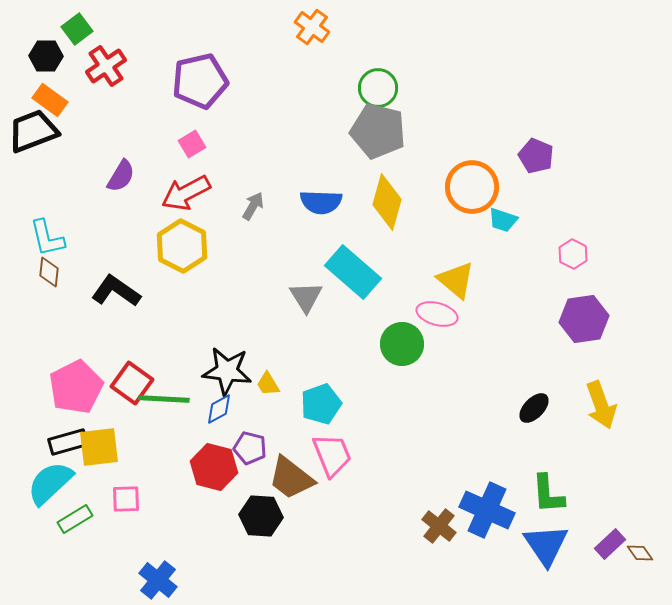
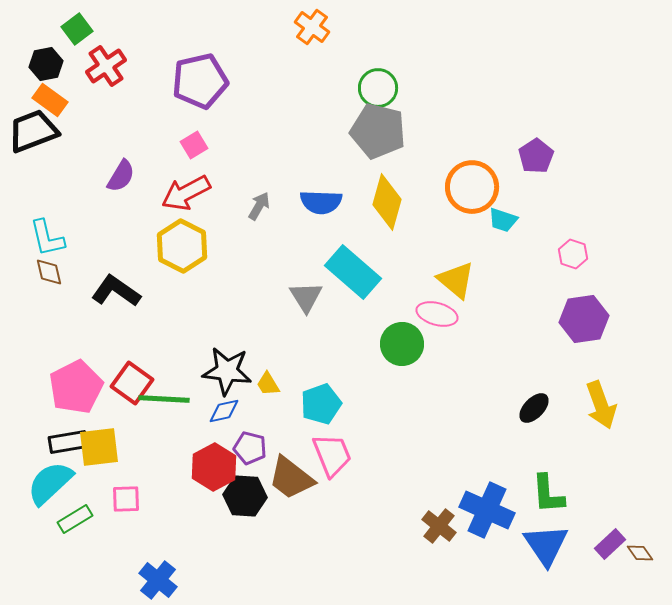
black hexagon at (46, 56): moved 8 px down; rotated 12 degrees counterclockwise
pink square at (192, 144): moved 2 px right, 1 px down
purple pentagon at (536, 156): rotated 16 degrees clockwise
gray arrow at (253, 206): moved 6 px right
pink hexagon at (573, 254): rotated 8 degrees counterclockwise
brown diamond at (49, 272): rotated 20 degrees counterclockwise
blue diamond at (219, 409): moved 5 px right, 2 px down; rotated 16 degrees clockwise
black rectangle at (68, 442): rotated 6 degrees clockwise
red hexagon at (214, 467): rotated 18 degrees clockwise
black hexagon at (261, 516): moved 16 px left, 20 px up
